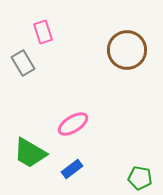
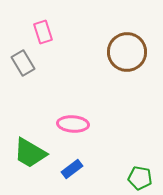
brown circle: moved 2 px down
pink ellipse: rotated 36 degrees clockwise
